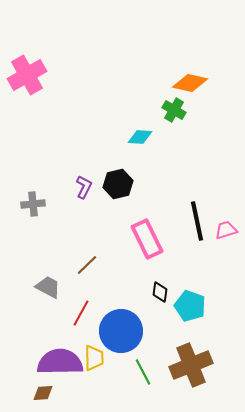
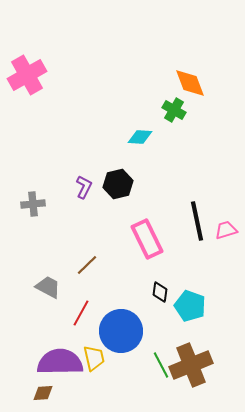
orange diamond: rotated 56 degrees clockwise
yellow trapezoid: rotated 12 degrees counterclockwise
green line: moved 18 px right, 7 px up
